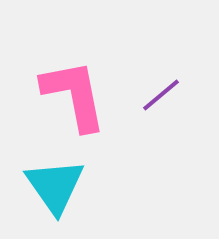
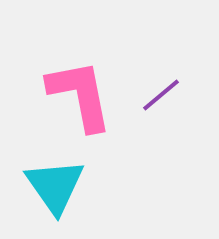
pink L-shape: moved 6 px right
